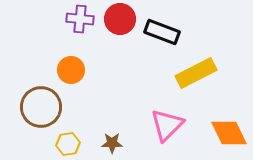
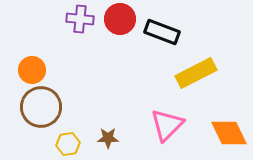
orange circle: moved 39 px left
brown star: moved 4 px left, 5 px up
